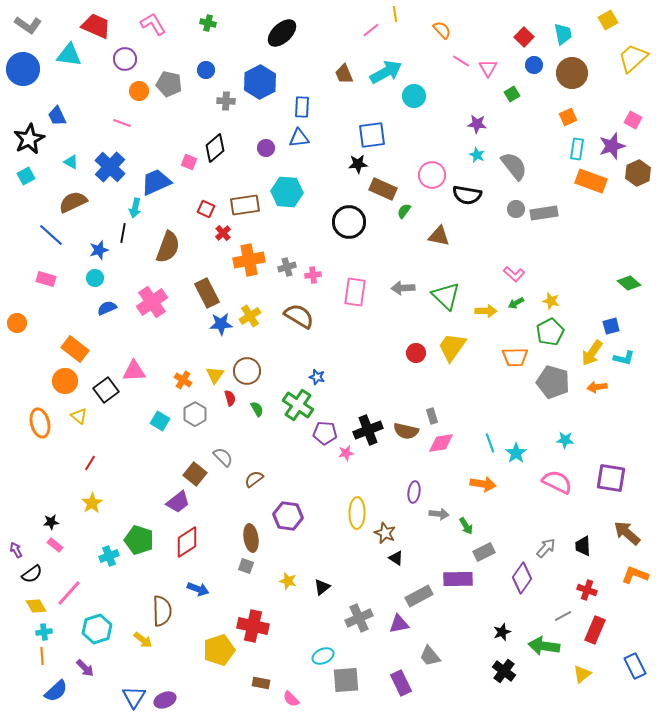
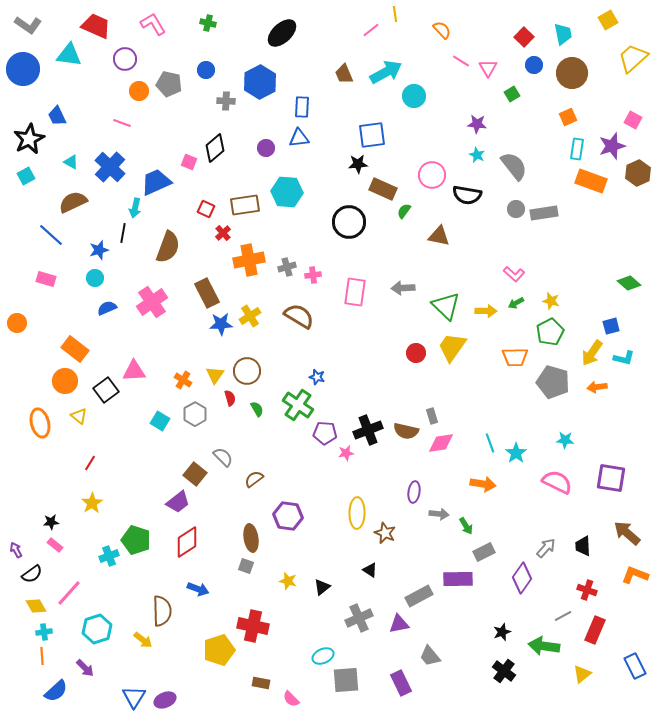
green triangle at (446, 296): moved 10 px down
green pentagon at (139, 540): moved 3 px left
black triangle at (396, 558): moved 26 px left, 12 px down
